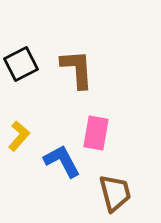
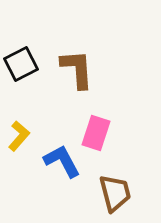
pink rectangle: rotated 8 degrees clockwise
